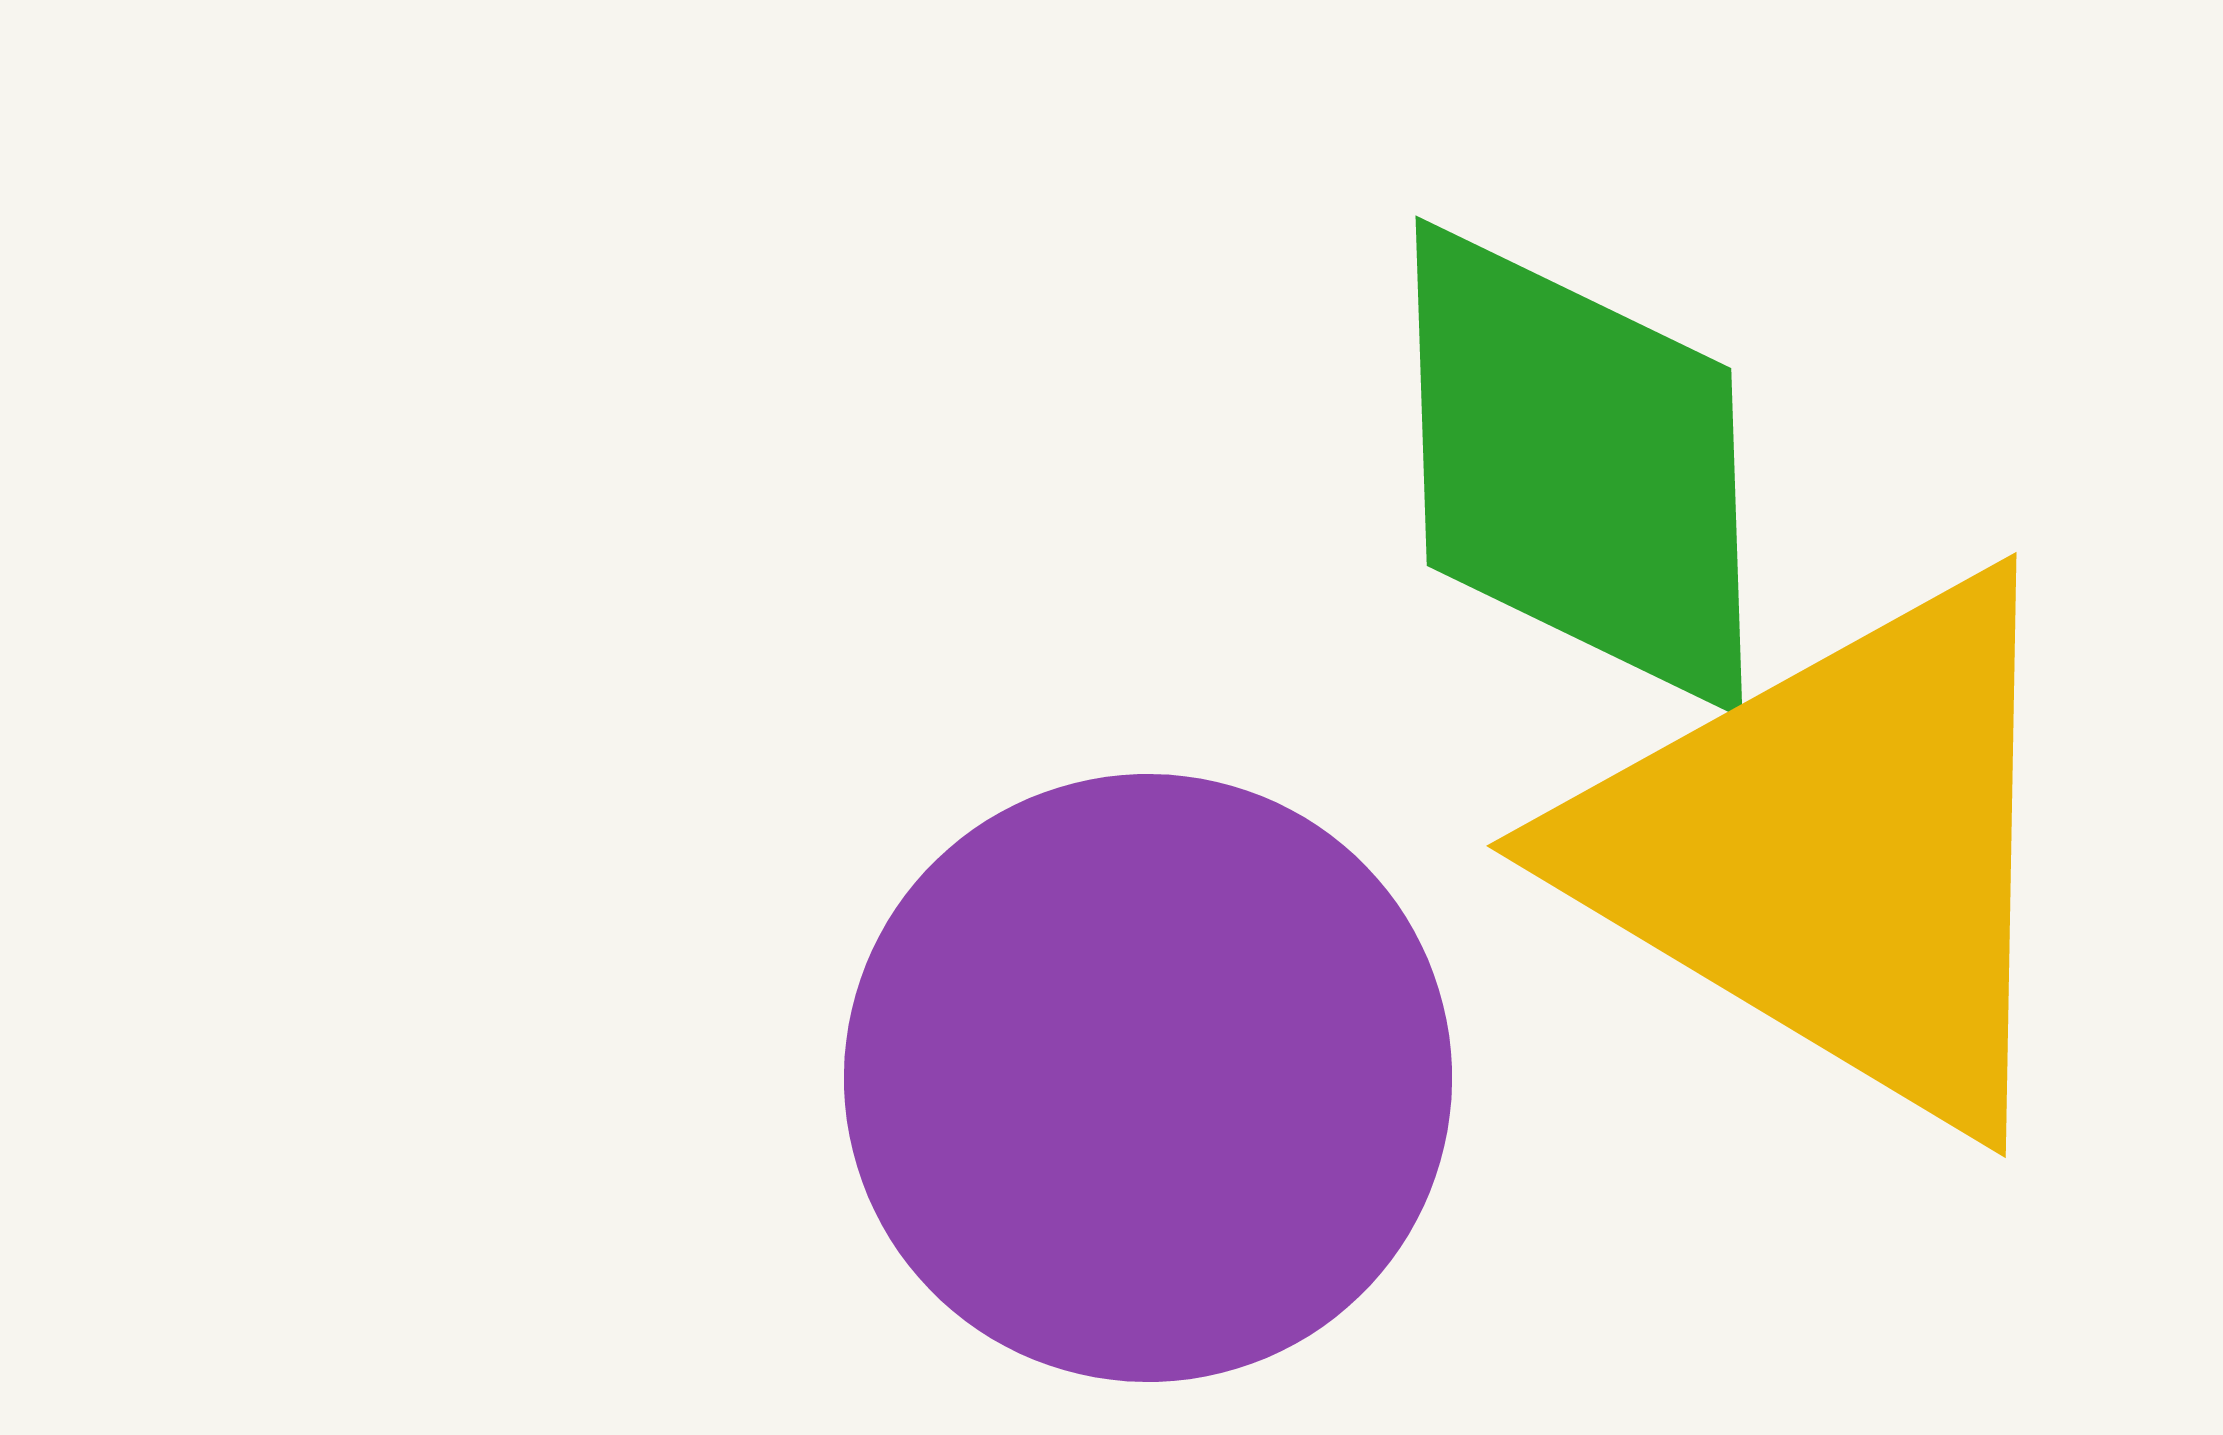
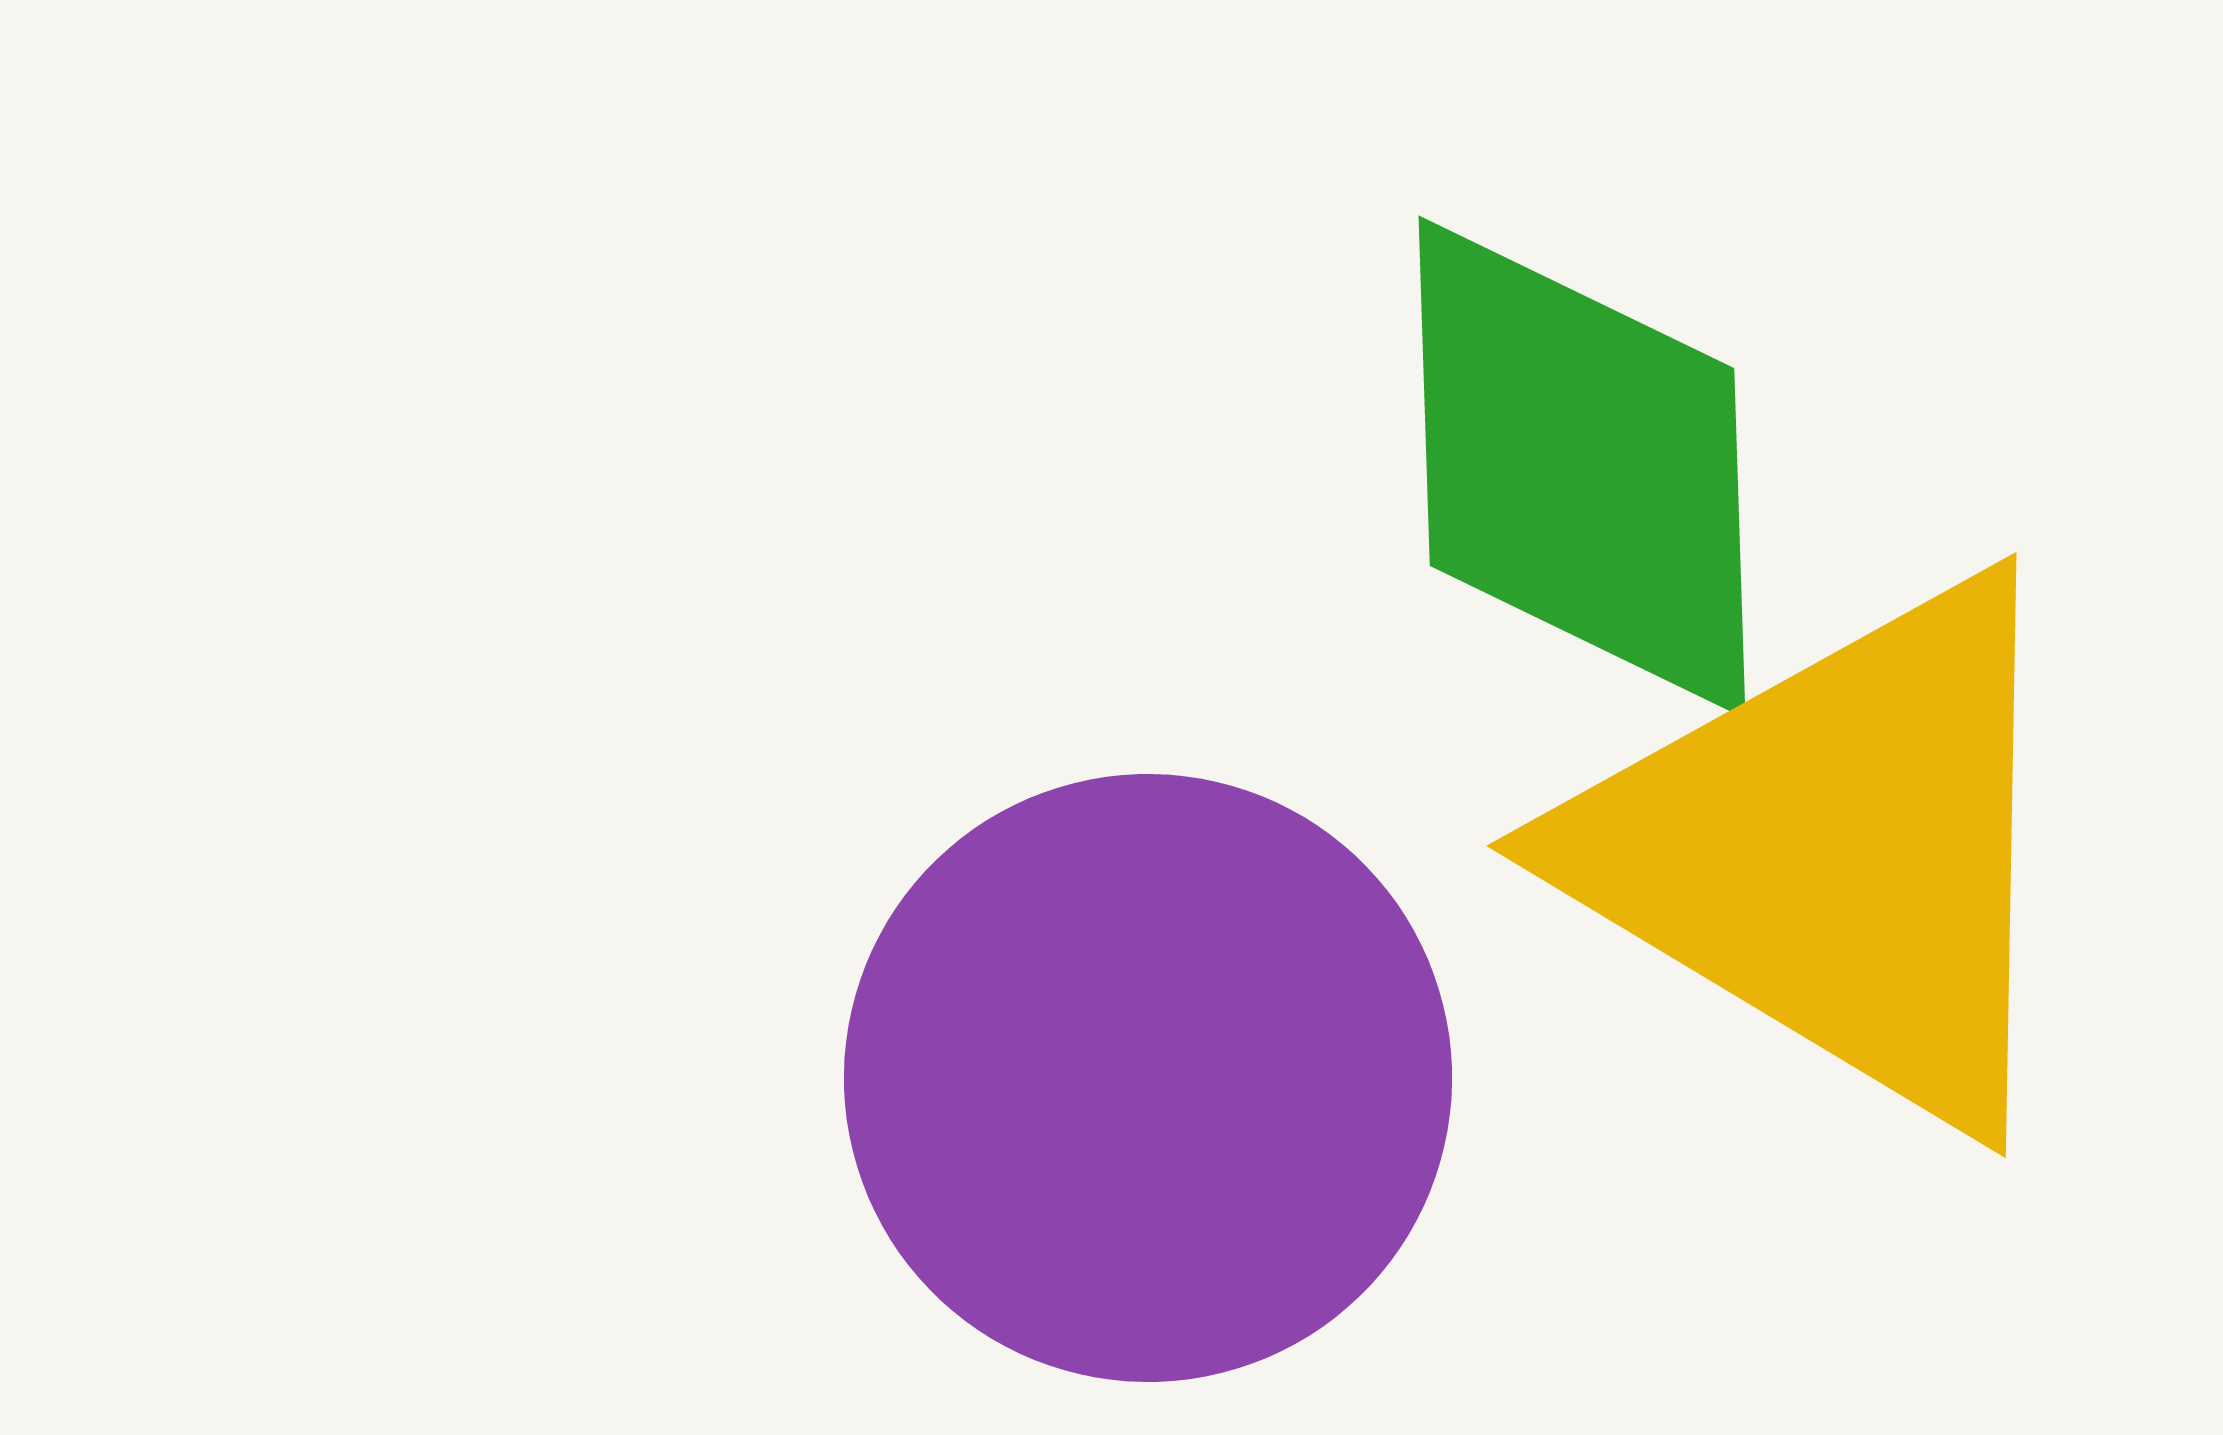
green diamond: moved 3 px right
